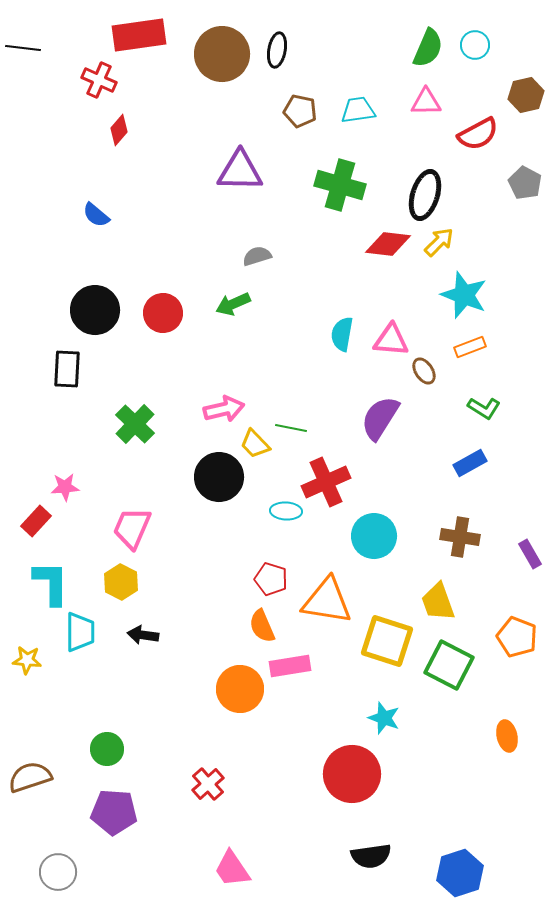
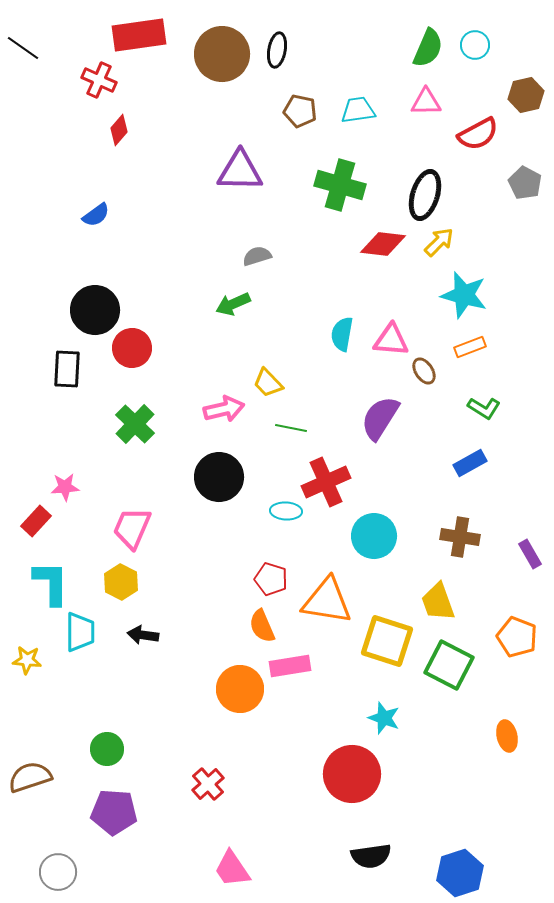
black line at (23, 48): rotated 28 degrees clockwise
blue semicircle at (96, 215): rotated 76 degrees counterclockwise
red diamond at (388, 244): moved 5 px left
cyan star at (464, 295): rotated 6 degrees counterclockwise
red circle at (163, 313): moved 31 px left, 35 px down
yellow trapezoid at (255, 444): moved 13 px right, 61 px up
